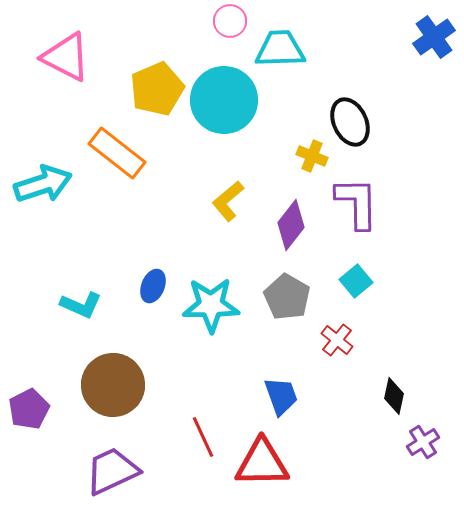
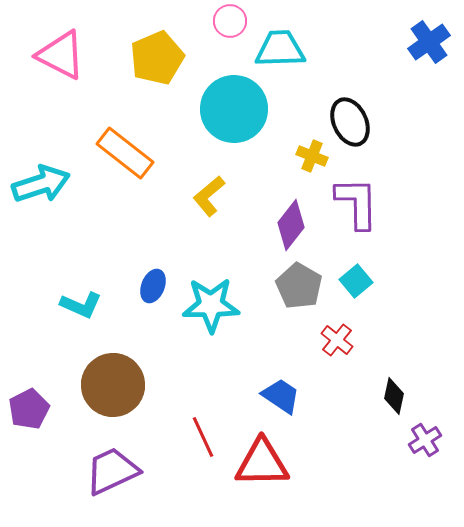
blue cross: moved 5 px left, 5 px down
pink triangle: moved 5 px left, 2 px up
yellow pentagon: moved 31 px up
cyan circle: moved 10 px right, 9 px down
orange rectangle: moved 8 px right
cyan arrow: moved 2 px left
yellow L-shape: moved 19 px left, 5 px up
gray pentagon: moved 12 px right, 11 px up
blue trapezoid: rotated 36 degrees counterclockwise
purple cross: moved 2 px right, 2 px up
